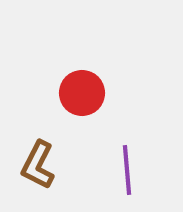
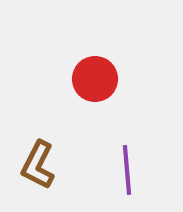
red circle: moved 13 px right, 14 px up
